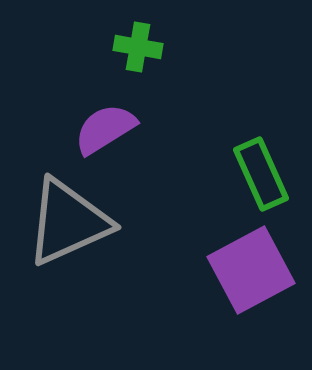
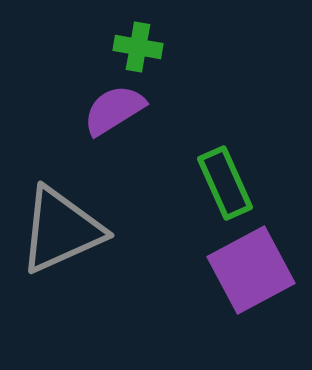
purple semicircle: moved 9 px right, 19 px up
green rectangle: moved 36 px left, 9 px down
gray triangle: moved 7 px left, 8 px down
